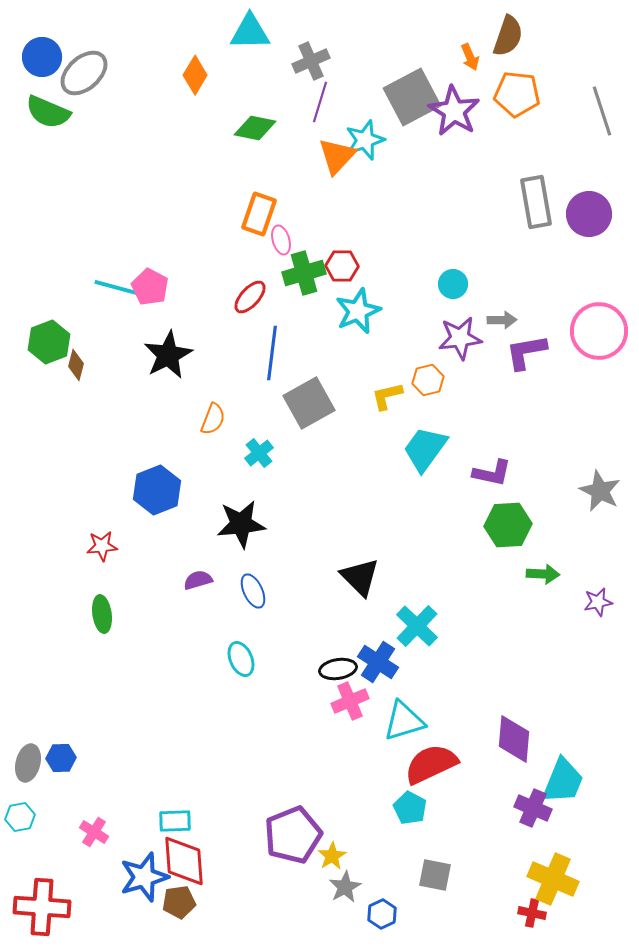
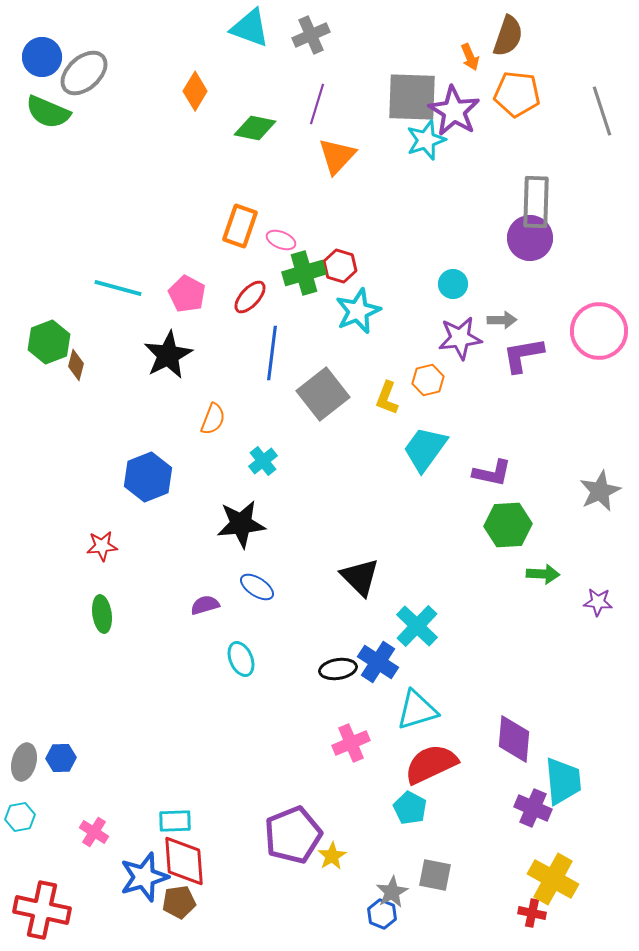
cyan triangle at (250, 32): moved 4 px up; rotated 21 degrees clockwise
gray cross at (311, 61): moved 26 px up
orange diamond at (195, 75): moved 16 px down
gray square at (412, 97): rotated 30 degrees clockwise
purple line at (320, 102): moved 3 px left, 2 px down
cyan star at (365, 140): moved 61 px right
gray rectangle at (536, 202): rotated 12 degrees clockwise
orange rectangle at (259, 214): moved 19 px left, 12 px down
purple circle at (589, 214): moved 59 px left, 24 px down
pink ellipse at (281, 240): rotated 52 degrees counterclockwise
red hexagon at (342, 266): moved 2 px left; rotated 16 degrees clockwise
pink pentagon at (150, 287): moved 37 px right, 7 px down
purple L-shape at (526, 352): moved 3 px left, 3 px down
yellow L-shape at (387, 396): moved 2 px down; rotated 56 degrees counterclockwise
gray square at (309, 403): moved 14 px right, 9 px up; rotated 9 degrees counterclockwise
cyan cross at (259, 453): moved 4 px right, 8 px down
blue hexagon at (157, 490): moved 9 px left, 13 px up
gray star at (600, 491): rotated 21 degrees clockwise
purple semicircle at (198, 580): moved 7 px right, 25 px down
blue ellipse at (253, 591): moved 4 px right, 4 px up; rotated 32 degrees counterclockwise
purple star at (598, 602): rotated 16 degrees clockwise
pink cross at (350, 701): moved 1 px right, 42 px down
cyan triangle at (404, 721): moved 13 px right, 11 px up
gray ellipse at (28, 763): moved 4 px left, 1 px up
cyan trapezoid at (563, 781): rotated 27 degrees counterclockwise
yellow cross at (553, 879): rotated 6 degrees clockwise
gray star at (345, 887): moved 47 px right, 5 px down
red cross at (42, 907): moved 3 px down; rotated 8 degrees clockwise
blue hexagon at (382, 914): rotated 12 degrees counterclockwise
